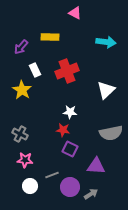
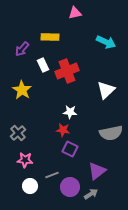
pink triangle: rotated 40 degrees counterclockwise
cyan arrow: rotated 18 degrees clockwise
purple arrow: moved 1 px right, 2 px down
white rectangle: moved 8 px right, 5 px up
gray cross: moved 2 px left, 1 px up; rotated 21 degrees clockwise
purple triangle: moved 1 px right, 5 px down; rotated 42 degrees counterclockwise
